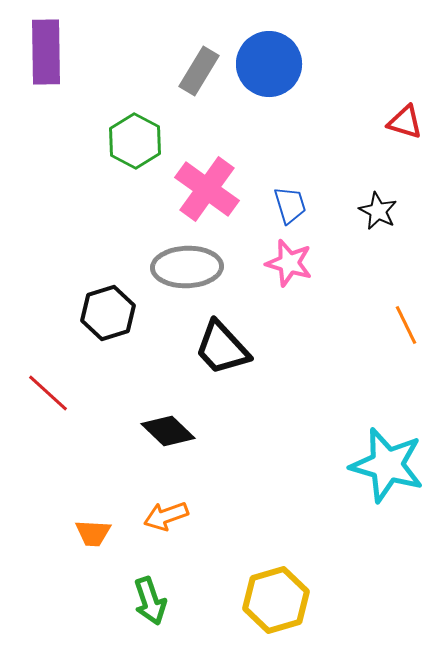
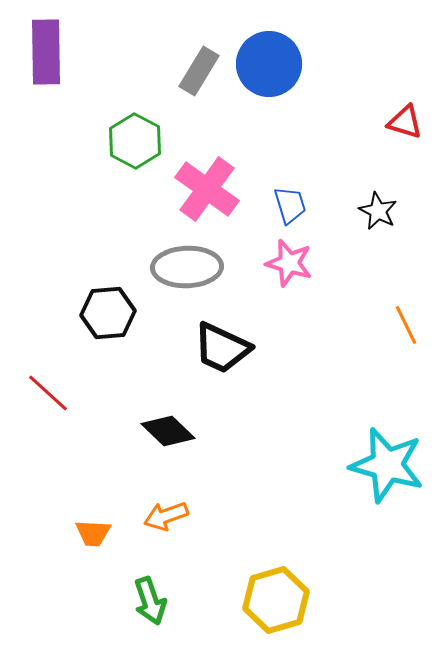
black hexagon: rotated 12 degrees clockwise
black trapezoid: rotated 22 degrees counterclockwise
